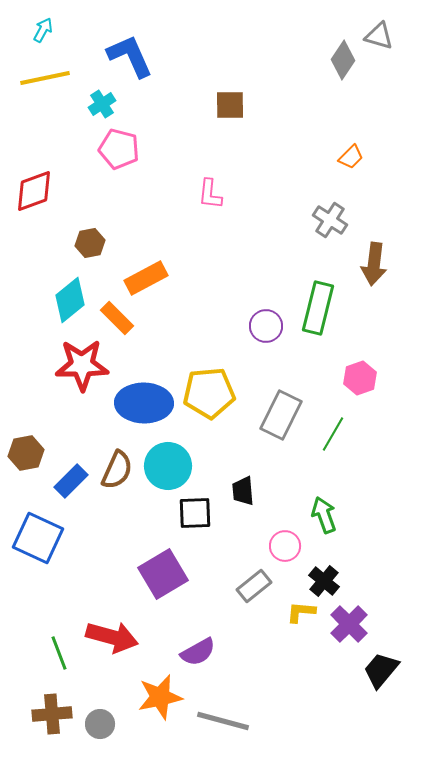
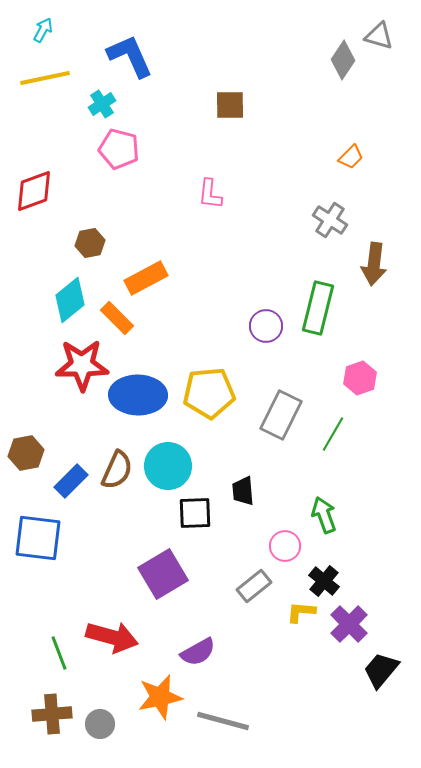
blue ellipse at (144, 403): moved 6 px left, 8 px up
blue square at (38, 538): rotated 18 degrees counterclockwise
